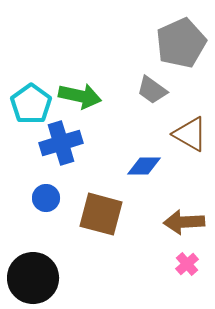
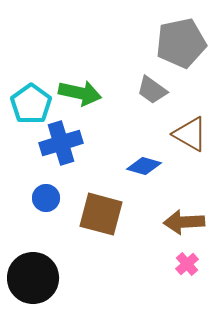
gray pentagon: rotated 12 degrees clockwise
green arrow: moved 3 px up
blue diamond: rotated 16 degrees clockwise
